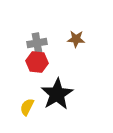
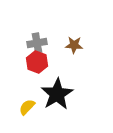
brown star: moved 2 px left, 6 px down
red hexagon: rotated 15 degrees clockwise
yellow semicircle: rotated 18 degrees clockwise
